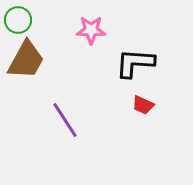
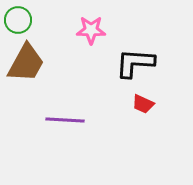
brown trapezoid: moved 3 px down
red trapezoid: moved 1 px up
purple line: rotated 54 degrees counterclockwise
